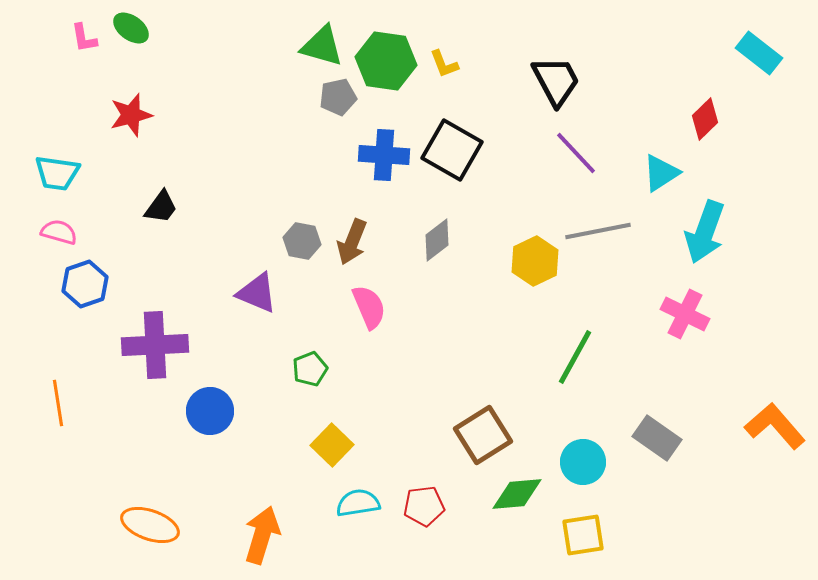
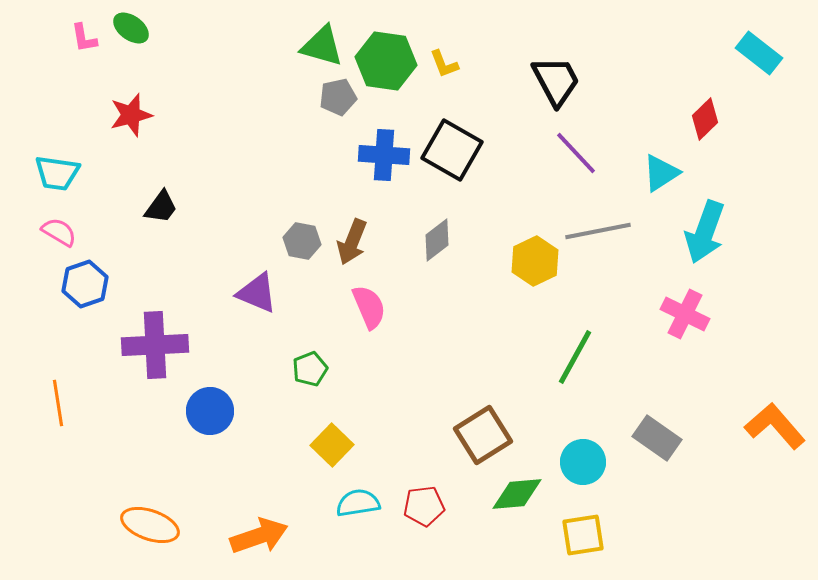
pink semicircle at (59, 232): rotated 15 degrees clockwise
orange arrow at (262, 535): moved 3 px left, 1 px down; rotated 54 degrees clockwise
